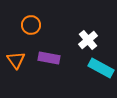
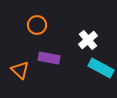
orange circle: moved 6 px right
orange triangle: moved 4 px right, 10 px down; rotated 12 degrees counterclockwise
